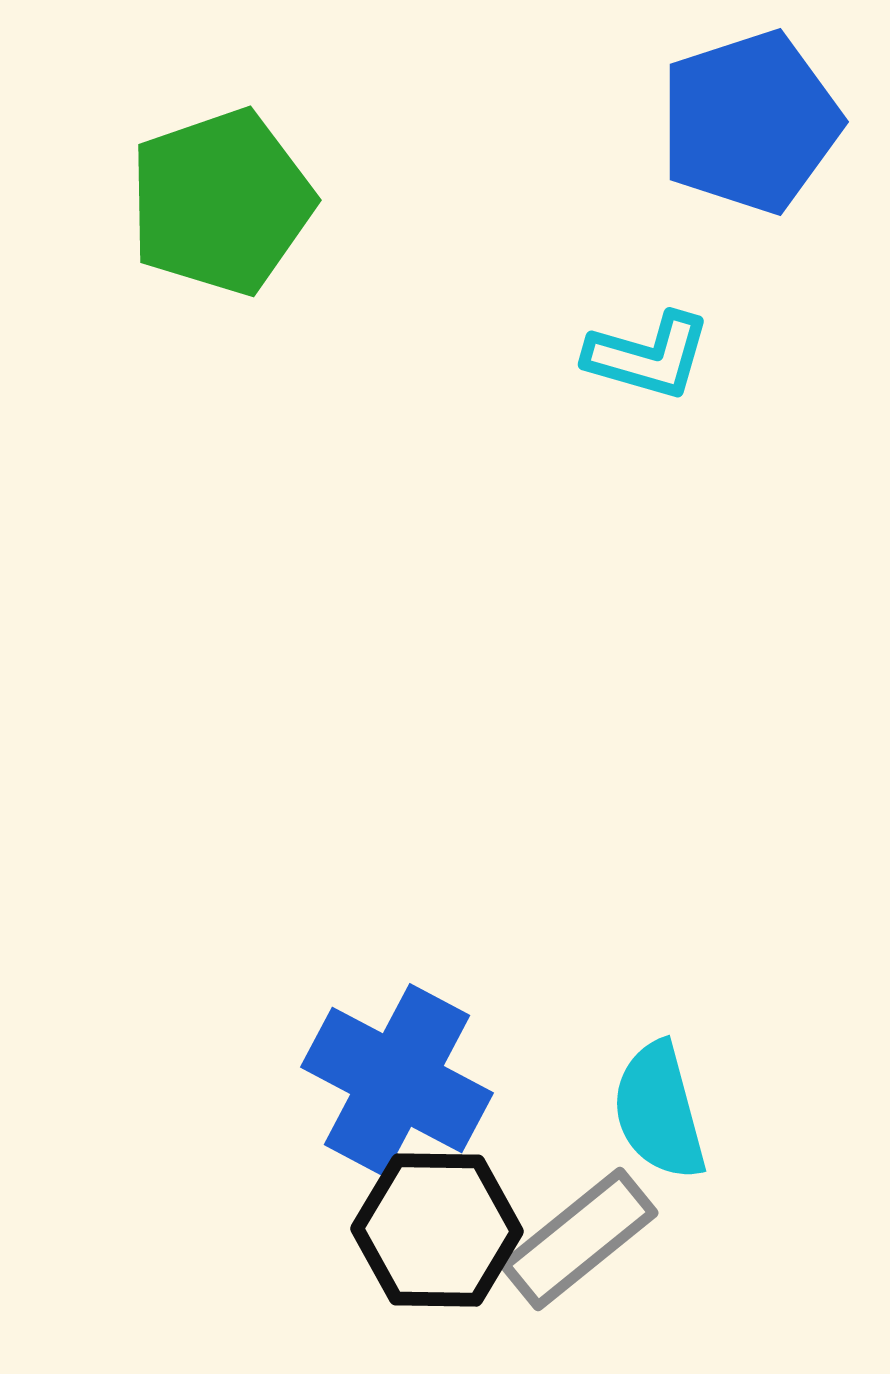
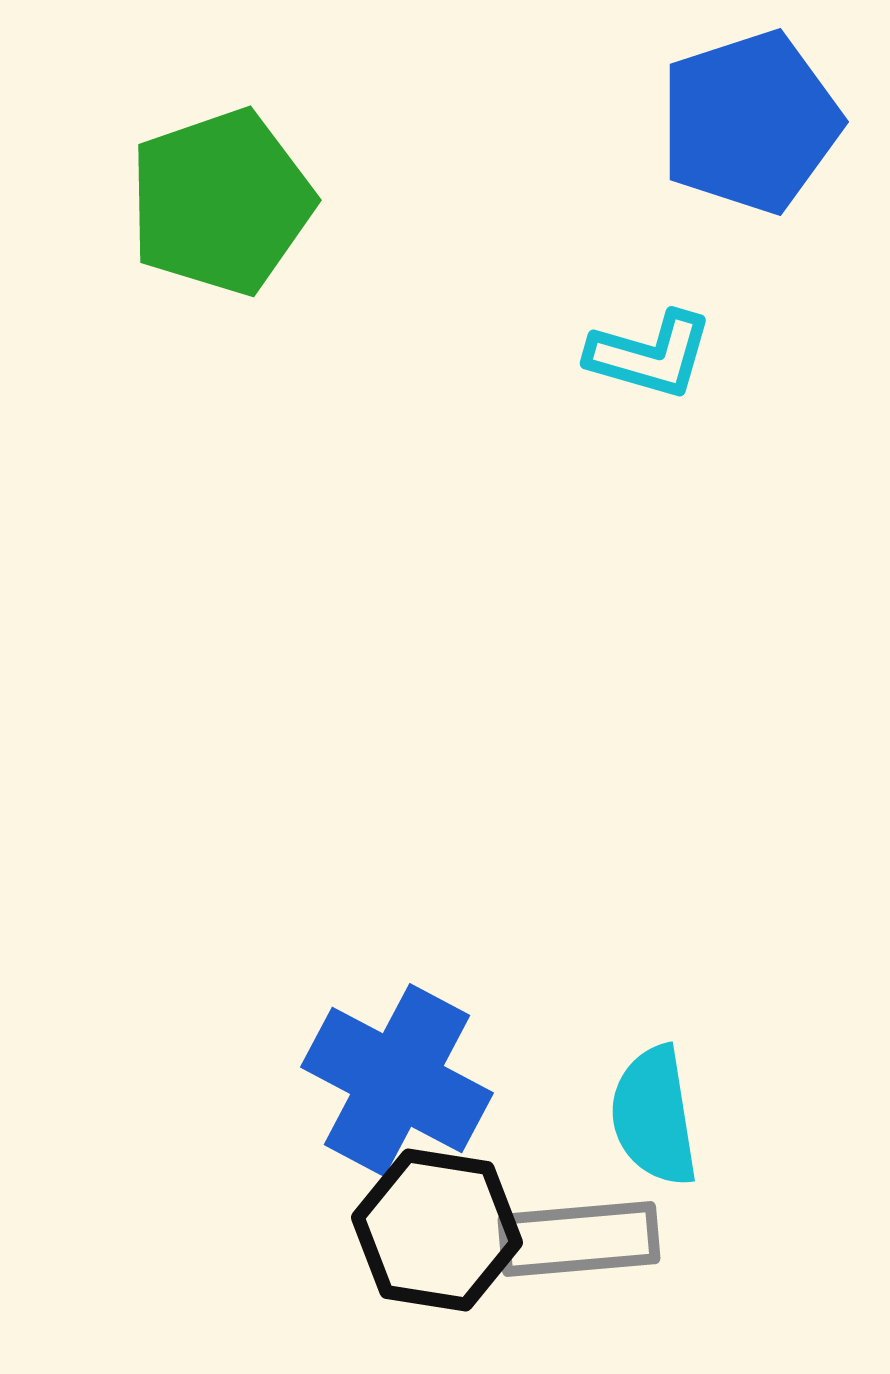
cyan L-shape: moved 2 px right, 1 px up
cyan semicircle: moved 5 px left, 5 px down; rotated 6 degrees clockwise
black hexagon: rotated 8 degrees clockwise
gray rectangle: rotated 34 degrees clockwise
